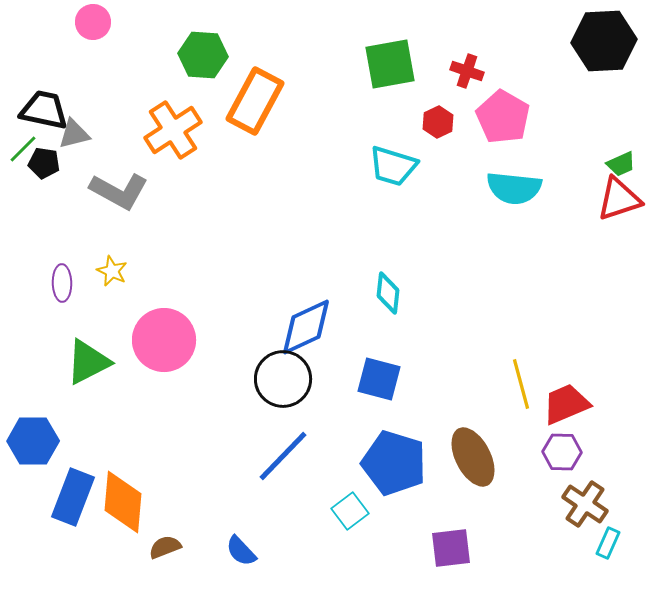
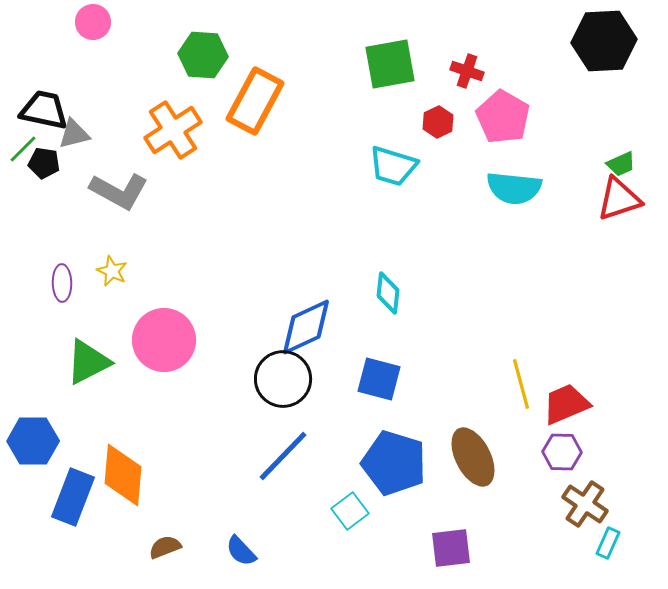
orange diamond at (123, 502): moved 27 px up
